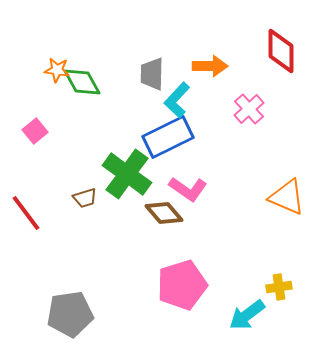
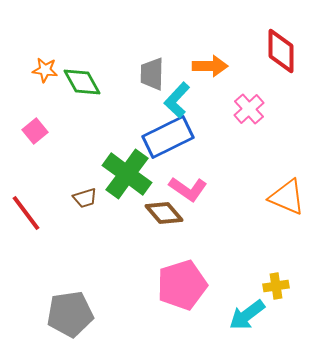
orange star: moved 12 px left
yellow cross: moved 3 px left, 1 px up
